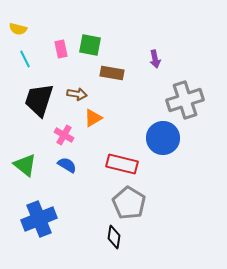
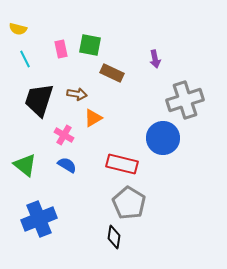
brown rectangle: rotated 15 degrees clockwise
